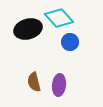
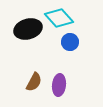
brown semicircle: rotated 138 degrees counterclockwise
